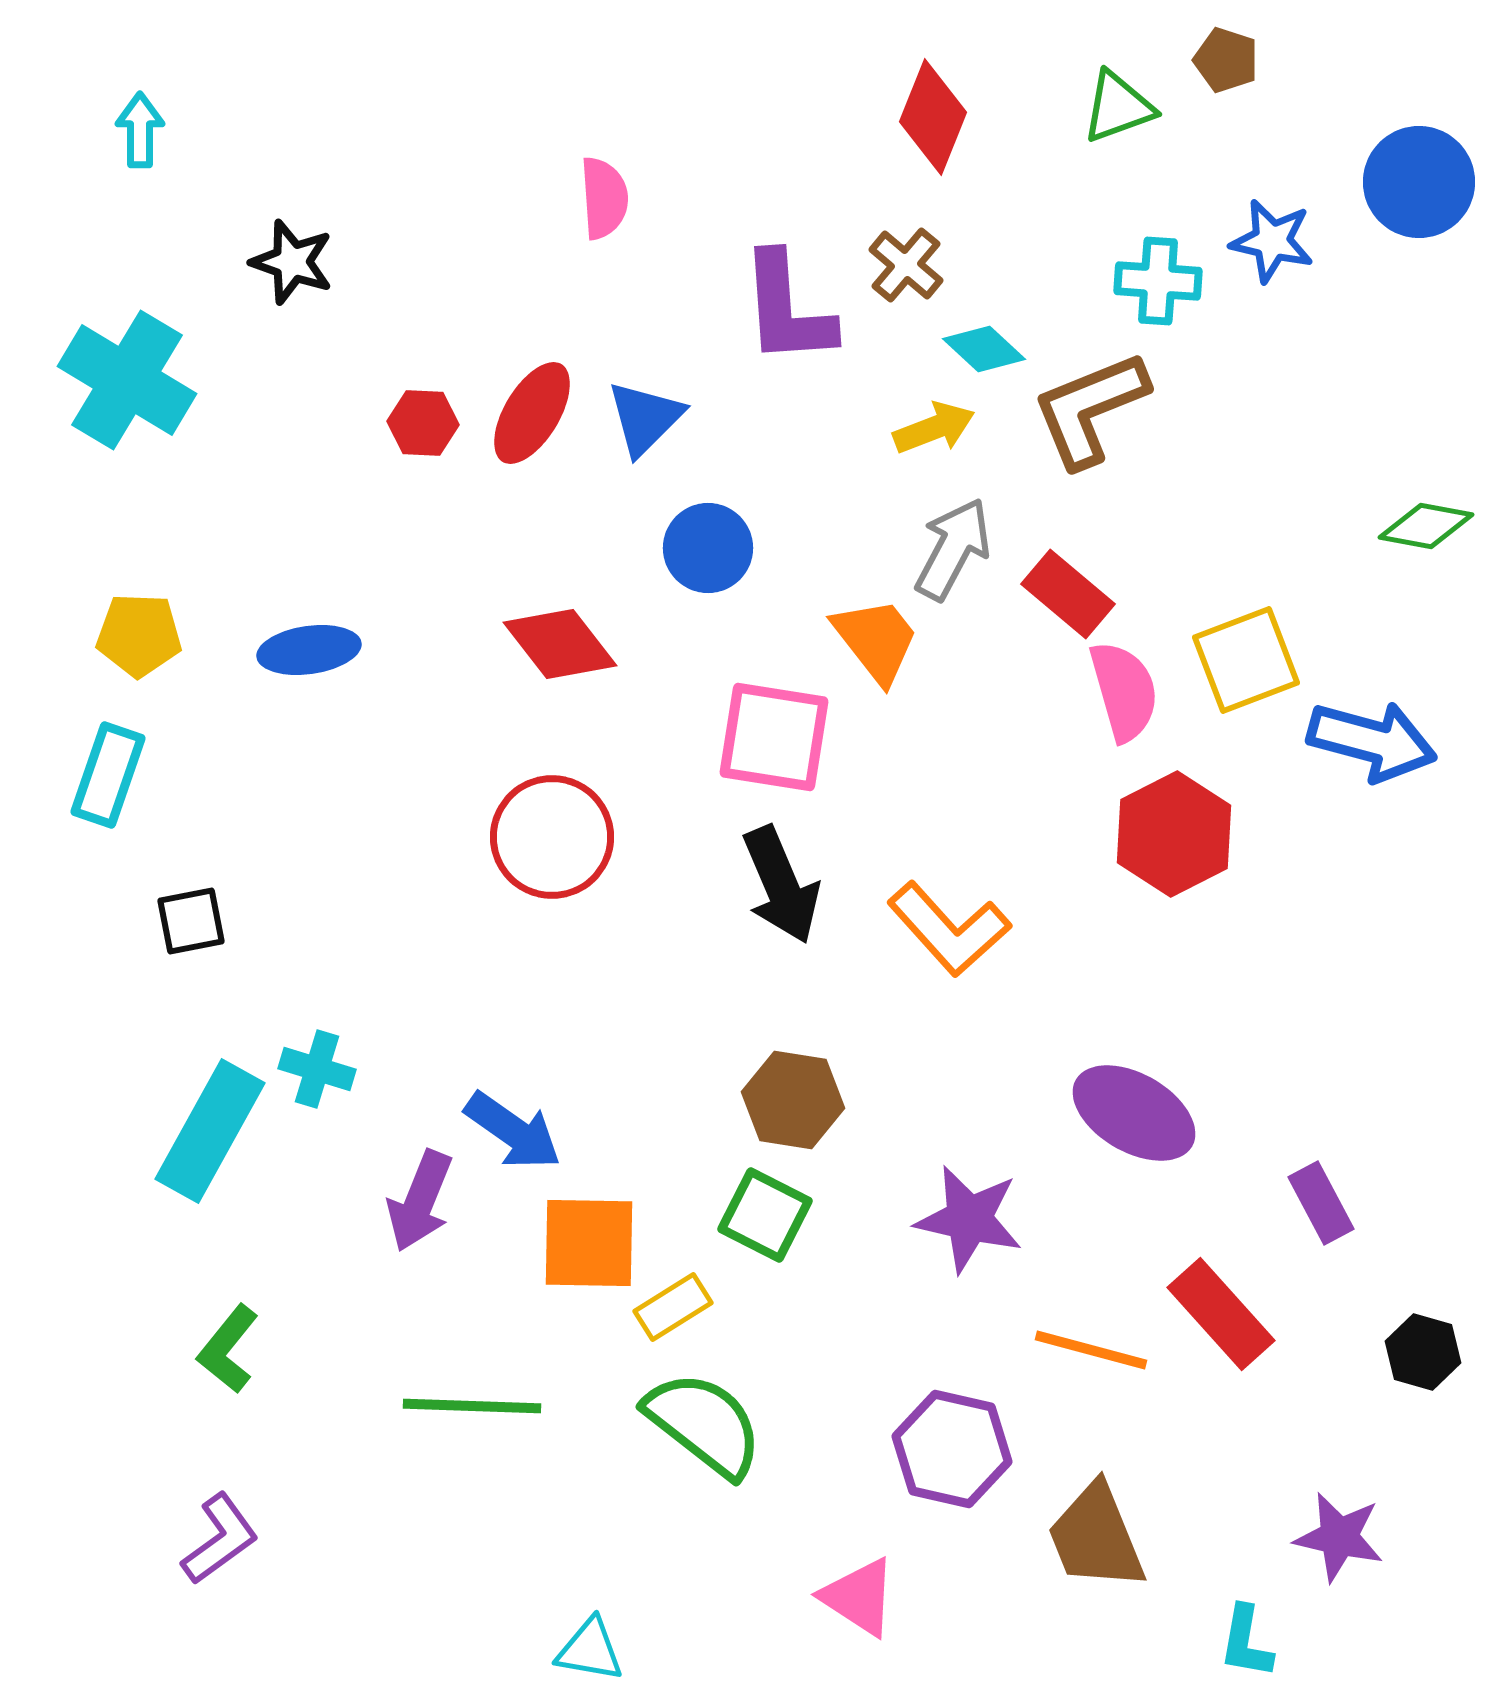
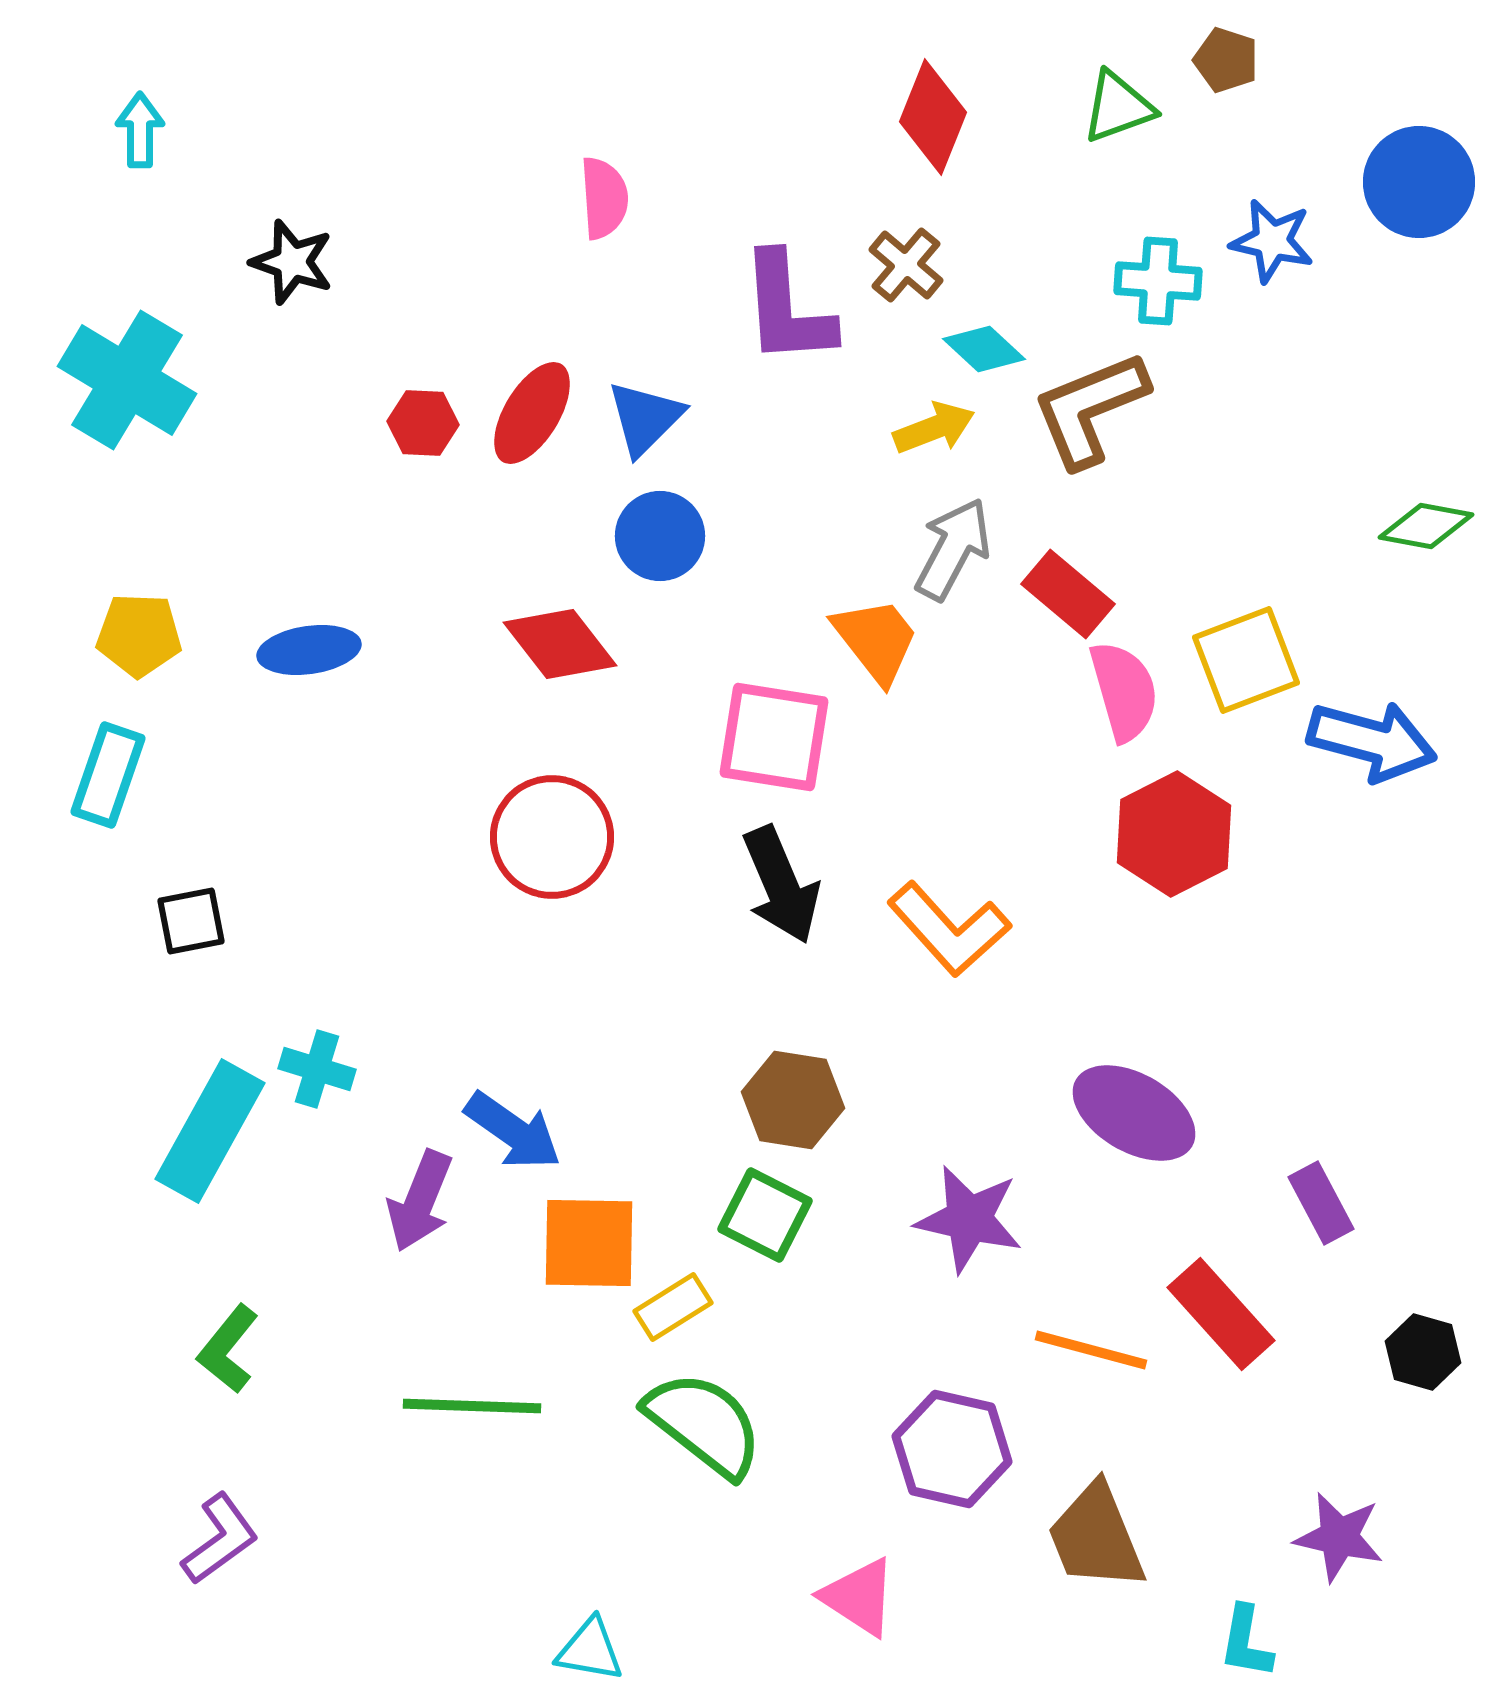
blue circle at (708, 548): moved 48 px left, 12 px up
